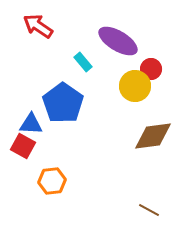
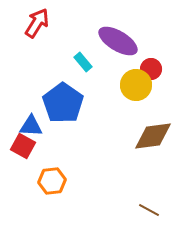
red arrow: moved 1 px left, 3 px up; rotated 88 degrees clockwise
yellow circle: moved 1 px right, 1 px up
blue triangle: moved 2 px down
